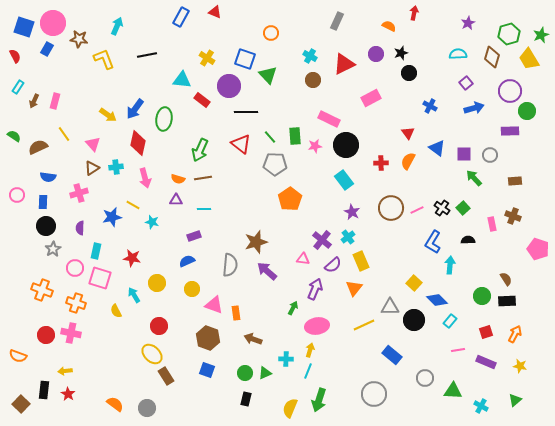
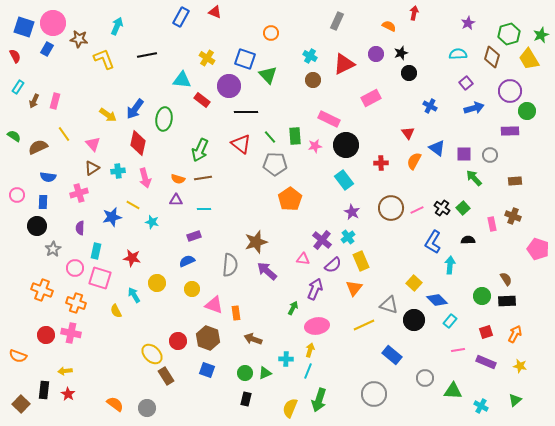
orange semicircle at (408, 161): moved 6 px right
cyan cross at (116, 167): moved 2 px right, 4 px down
black circle at (46, 226): moved 9 px left
gray triangle at (390, 307): moved 1 px left, 2 px up; rotated 18 degrees clockwise
red circle at (159, 326): moved 19 px right, 15 px down
